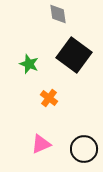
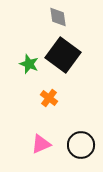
gray diamond: moved 3 px down
black square: moved 11 px left
black circle: moved 3 px left, 4 px up
